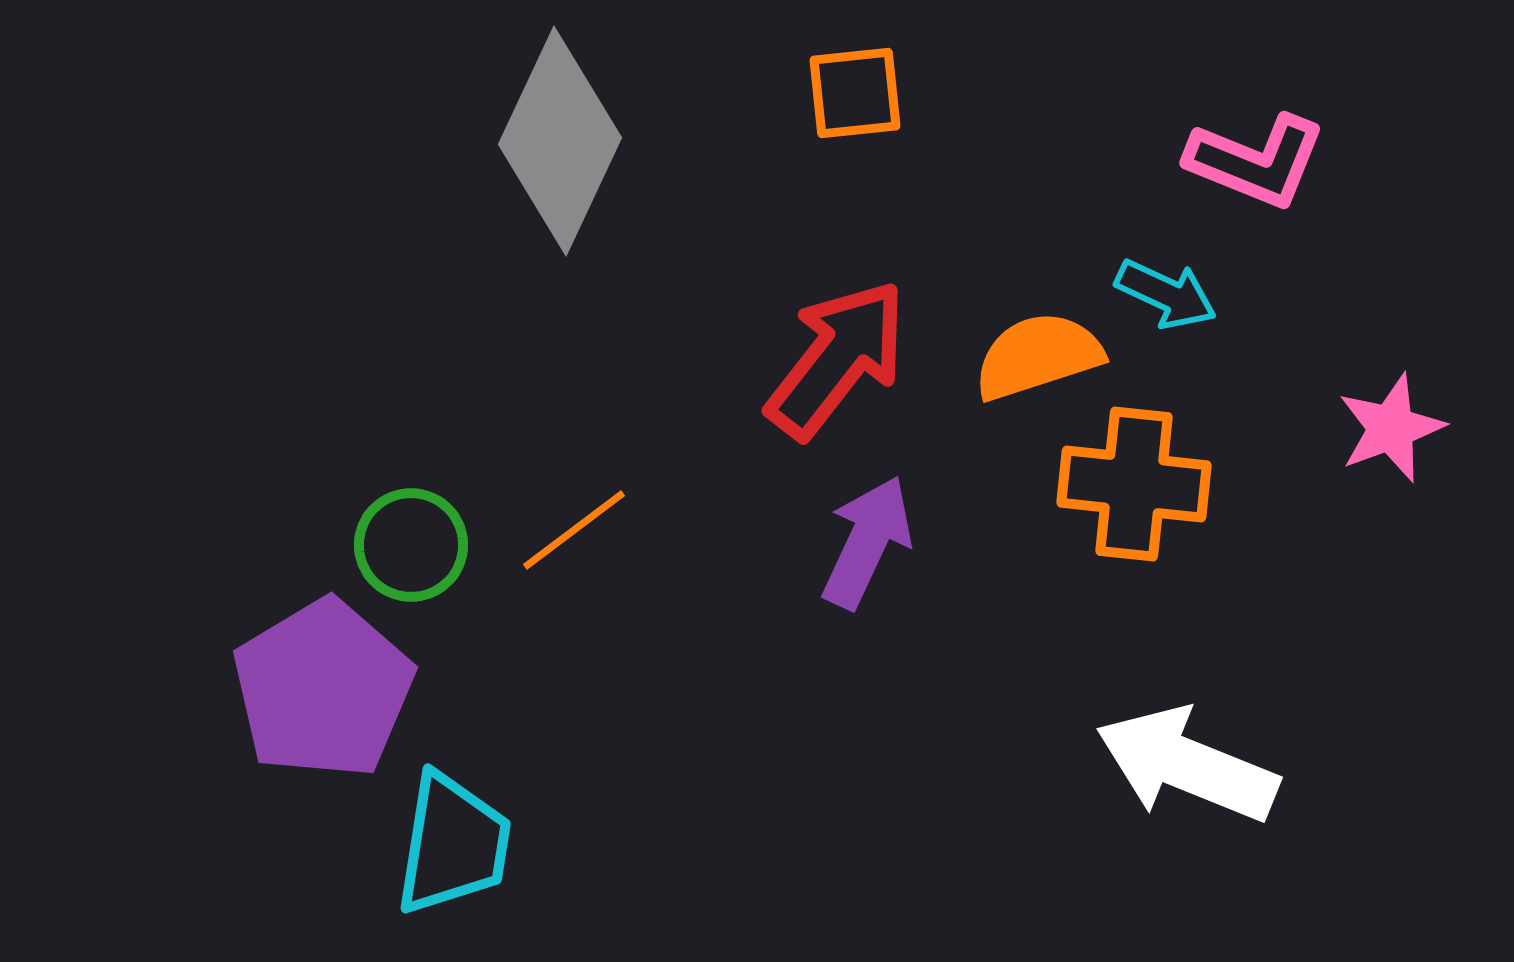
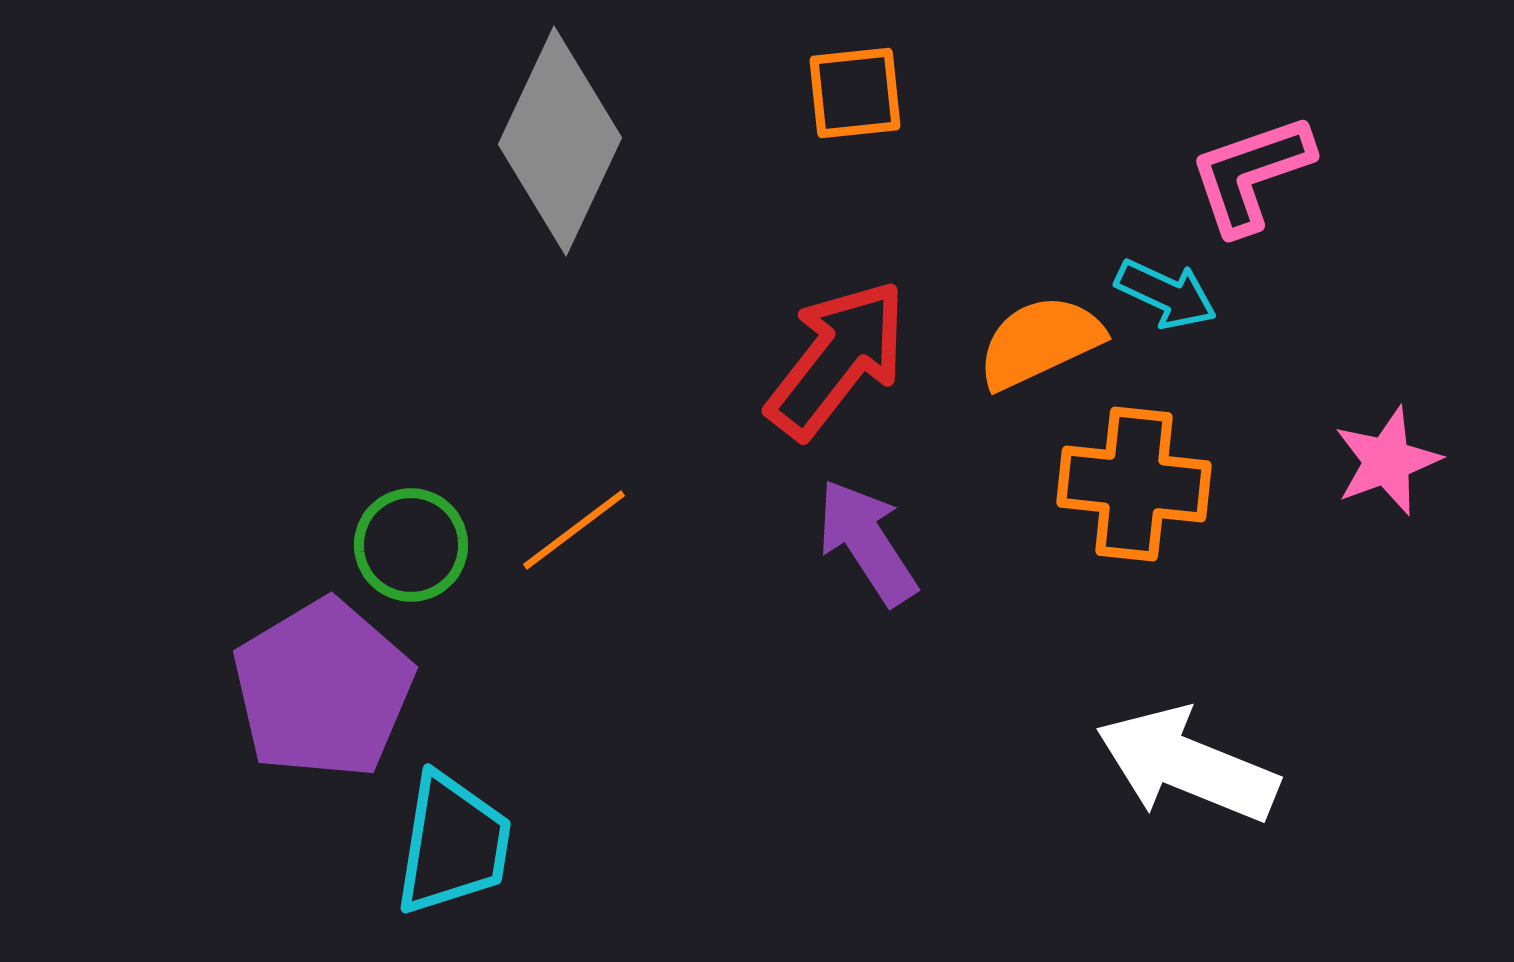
pink L-shape: moved 5 px left, 13 px down; rotated 139 degrees clockwise
orange semicircle: moved 2 px right, 14 px up; rotated 7 degrees counterclockwise
pink star: moved 4 px left, 33 px down
purple arrow: rotated 58 degrees counterclockwise
